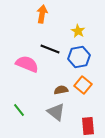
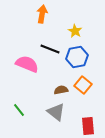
yellow star: moved 3 px left
blue hexagon: moved 2 px left
